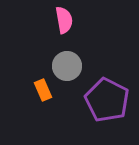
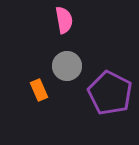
orange rectangle: moved 4 px left
purple pentagon: moved 3 px right, 7 px up
